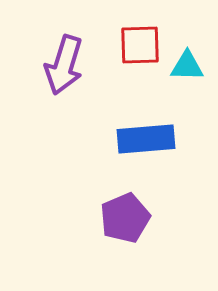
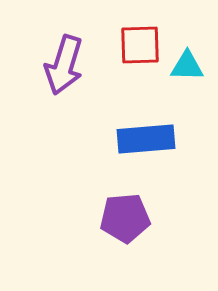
purple pentagon: rotated 18 degrees clockwise
